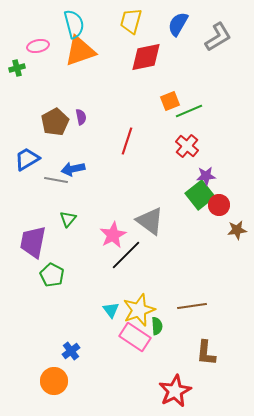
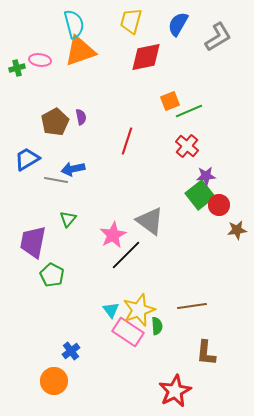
pink ellipse: moved 2 px right, 14 px down; rotated 20 degrees clockwise
pink rectangle: moved 7 px left, 5 px up
